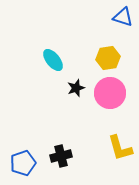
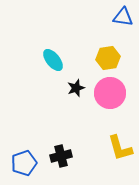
blue triangle: rotated 10 degrees counterclockwise
blue pentagon: moved 1 px right
